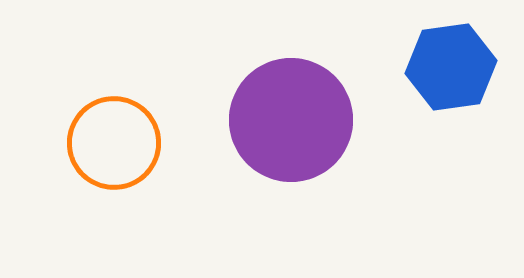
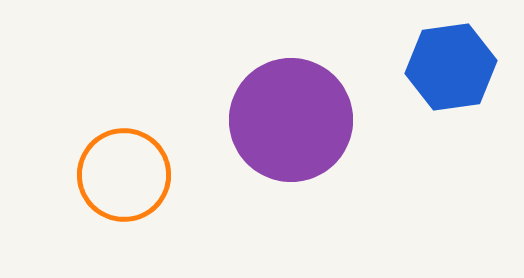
orange circle: moved 10 px right, 32 px down
